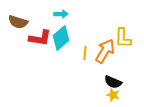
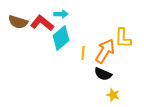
red L-shape: moved 2 px right, 15 px up; rotated 150 degrees counterclockwise
yellow line: moved 2 px left
black semicircle: moved 10 px left, 8 px up
